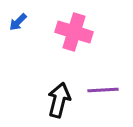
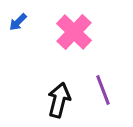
pink cross: rotated 27 degrees clockwise
purple line: rotated 72 degrees clockwise
